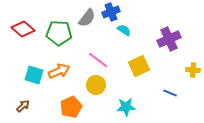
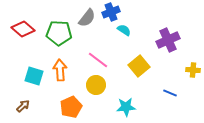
purple cross: moved 1 px left, 1 px down
yellow square: rotated 15 degrees counterclockwise
orange arrow: moved 1 px right, 1 px up; rotated 70 degrees counterclockwise
cyan square: moved 1 px down
